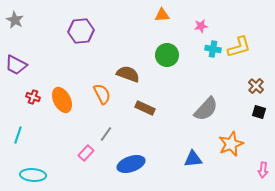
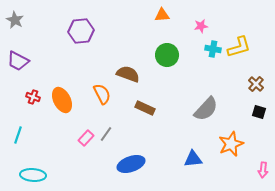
purple trapezoid: moved 2 px right, 4 px up
brown cross: moved 2 px up
pink rectangle: moved 15 px up
